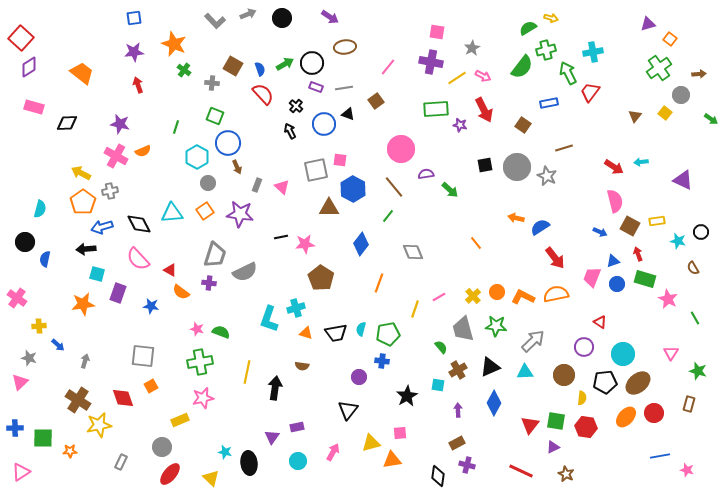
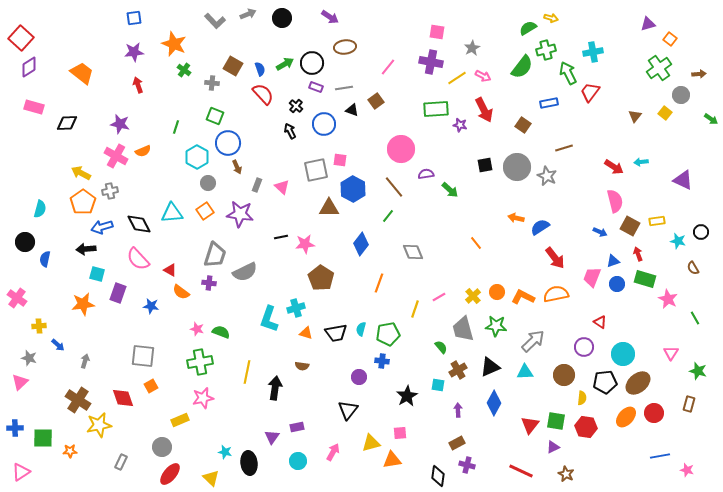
black triangle at (348, 114): moved 4 px right, 4 px up
